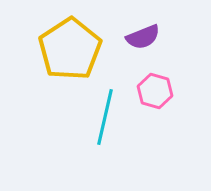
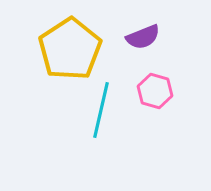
cyan line: moved 4 px left, 7 px up
